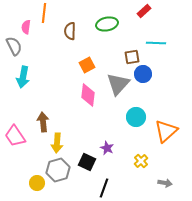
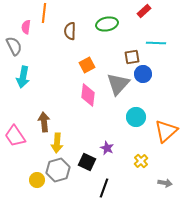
brown arrow: moved 1 px right
yellow circle: moved 3 px up
